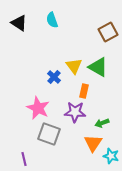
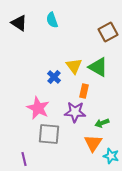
gray square: rotated 15 degrees counterclockwise
